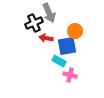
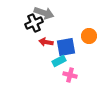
gray arrow: moved 5 px left; rotated 48 degrees counterclockwise
orange circle: moved 14 px right, 5 px down
red arrow: moved 4 px down
blue square: moved 1 px left, 1 px down
cyan rectangle: rotated 56 degrees counterclockwise
